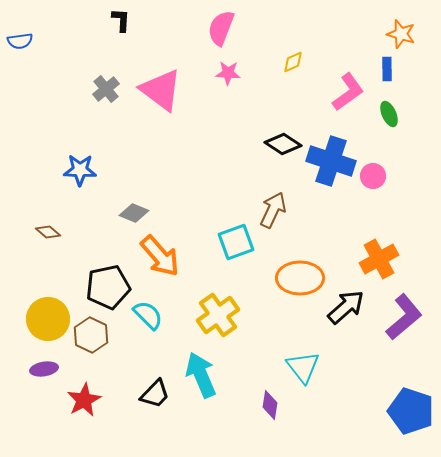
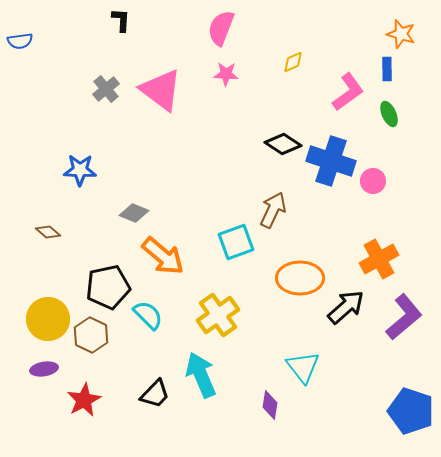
pink star: moved 2 px left, 1 px down
pink circle: moved 5 px down
orange arrow: moved 3 px right; rotated 9 degrees counterclockwise
